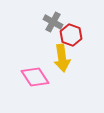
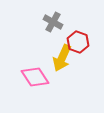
red hexagon: moved 7 px right, 7 px down
yellow arrow: rotated 32 degrees clockwise
